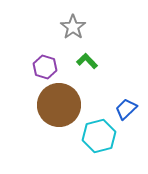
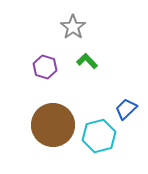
brown circle: moved 6 px left, 20 px down
